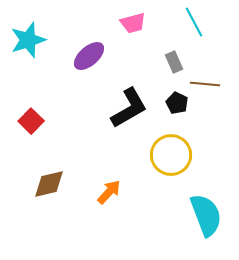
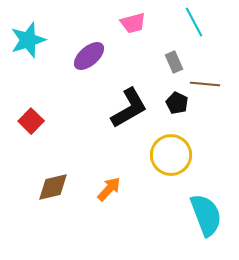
brown diamond: moved 4 px right, 3 px down
orange arrow: moved 3 px up
